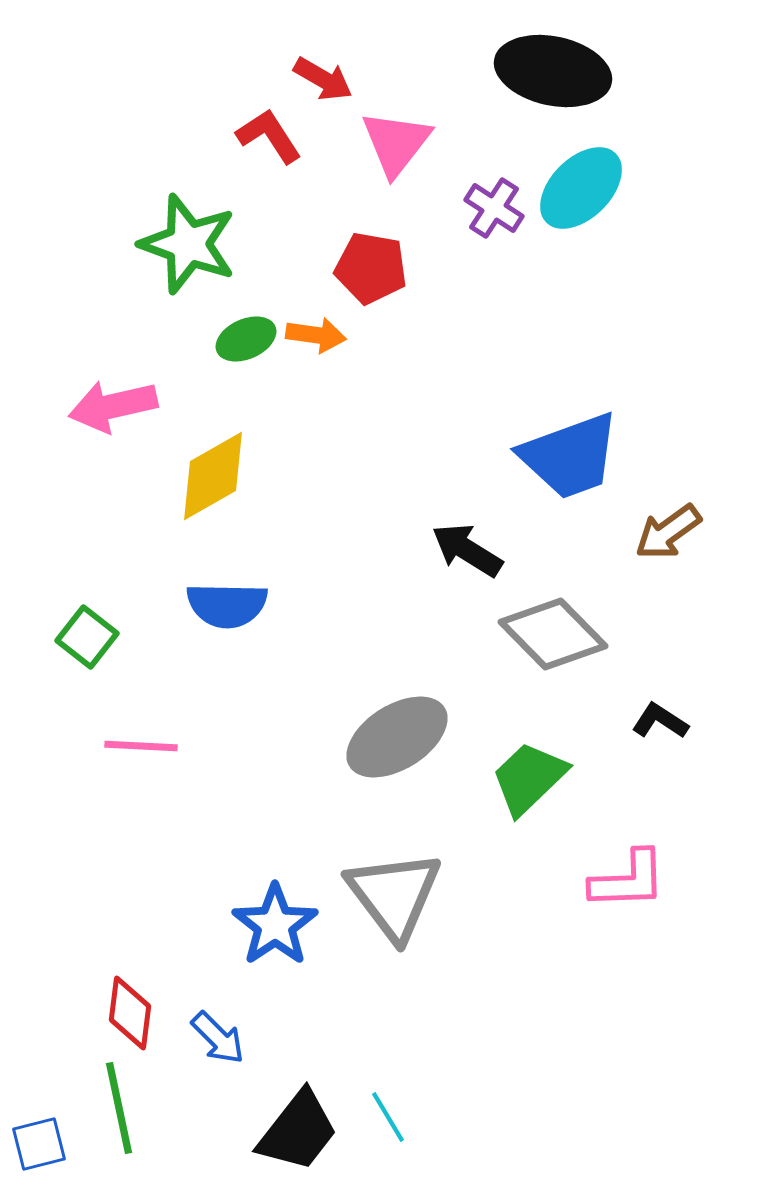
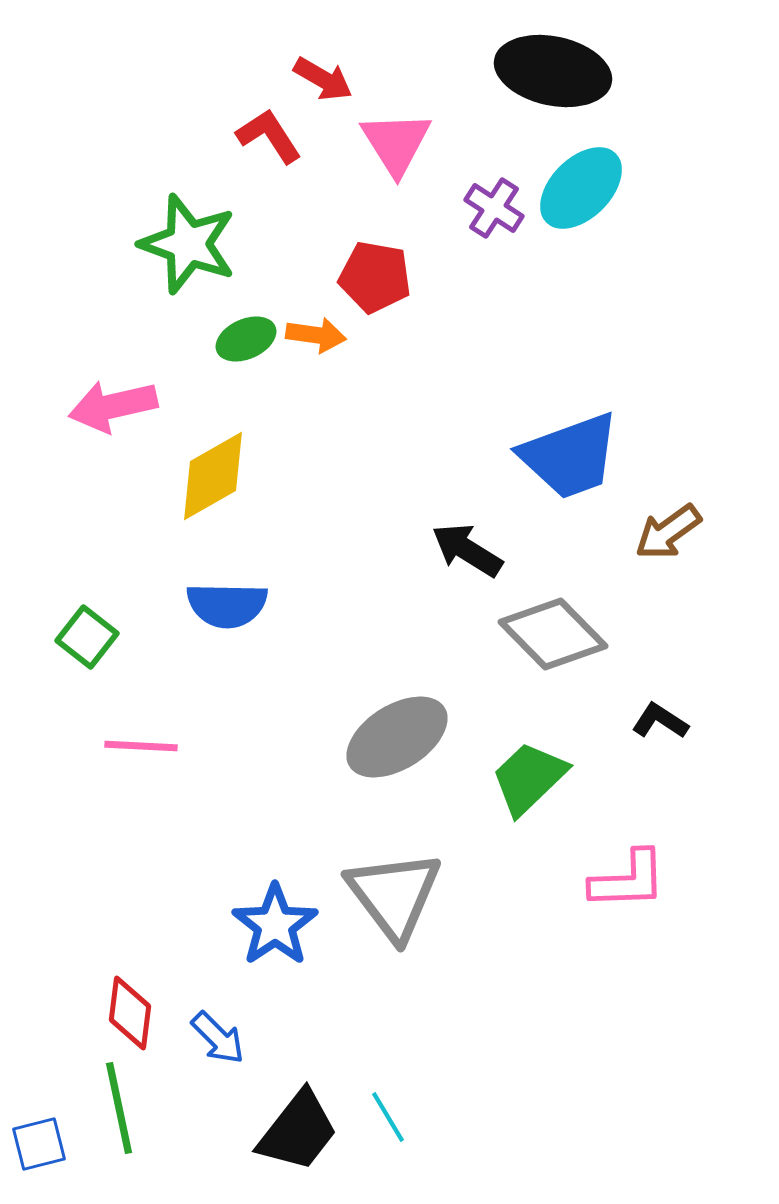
pink triangle: rotated 10 degrees counterclockwise
red pentagon: moved 4 px right, 9 px down
